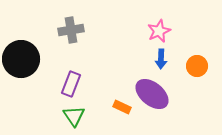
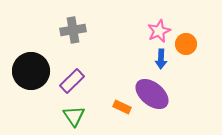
gray cross: moved 2 px right
black circle: moved 10 px right, 12 px down
orange circle: moved 11 px left, 22 px up
purple rectangle: moved 1 px right, 3 px up; rotated 25 degrees clockwise
